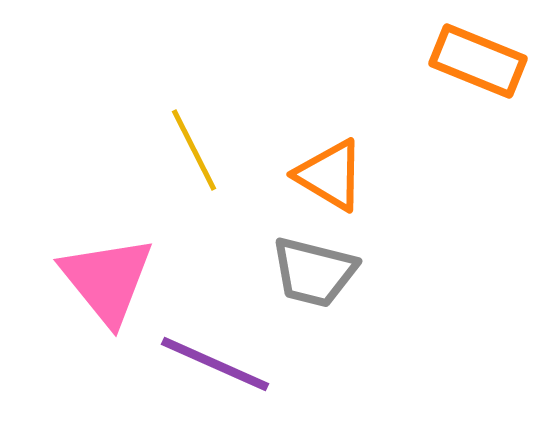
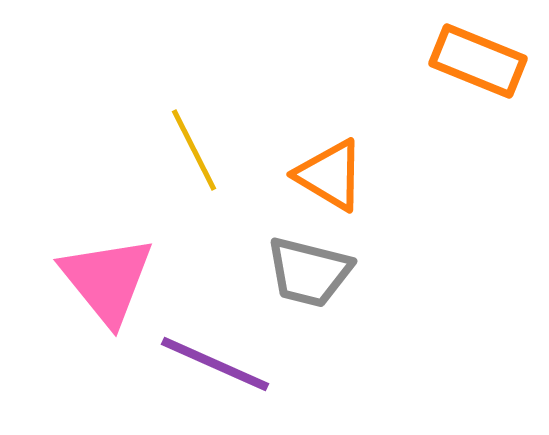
gray trapezoid: moved 5 px left
